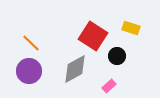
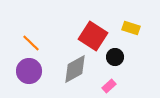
black circle: moved 2 px left, 1 px down
